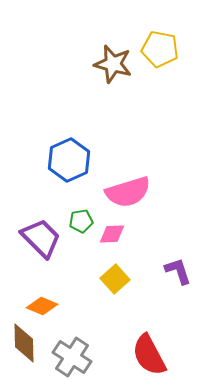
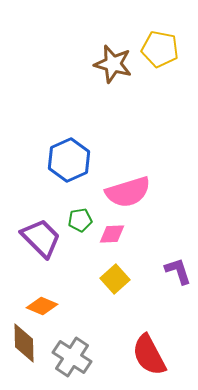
green pentagon: moved 1 px left, 1 px up
